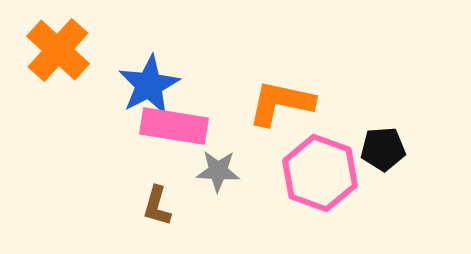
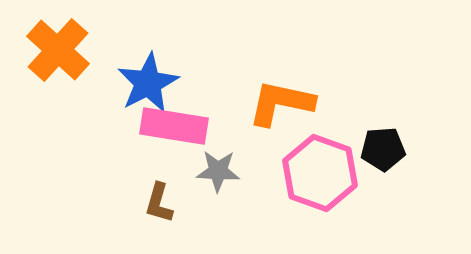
blue star: moved 1 px left, 2 px up
brown L-shape: moved 2 px right, 3 px up
